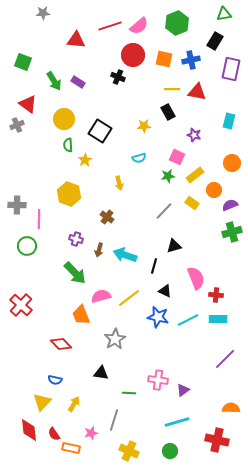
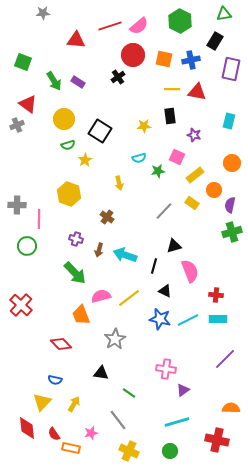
green hexagon at (177, 23): moved 3 px right, 2 px up; rotated 10 degrees counterclockwise
black cross at (118, 77): rotated 32 degrees clockwise
black rectangle at (168, 112): moved 2 px right, 4 px down; rotated 21 degrees clockwise
green semicircle at (68, 145): rotated 104 degrees counterclockwise
green star at (168, 176): moved 10 px left, 5 px up
purple semicircle at (230, 205): rotated 56 degrees counterclockwise
pink semicircle at (196, 278): moved 6 px left, 7 px up
blue star at (158, 317): moved 2 px right, 2 px down
pink cross at (158, 380): moved 8 px right, 11 px up
green line at (129, 393): rotated 32 degrees clockwise
gray line at (114, 420): moved 4 px right; rotated 55 degrees counterclockwise
red diamond at (29, 430): moved 2 px left, 2 px up
